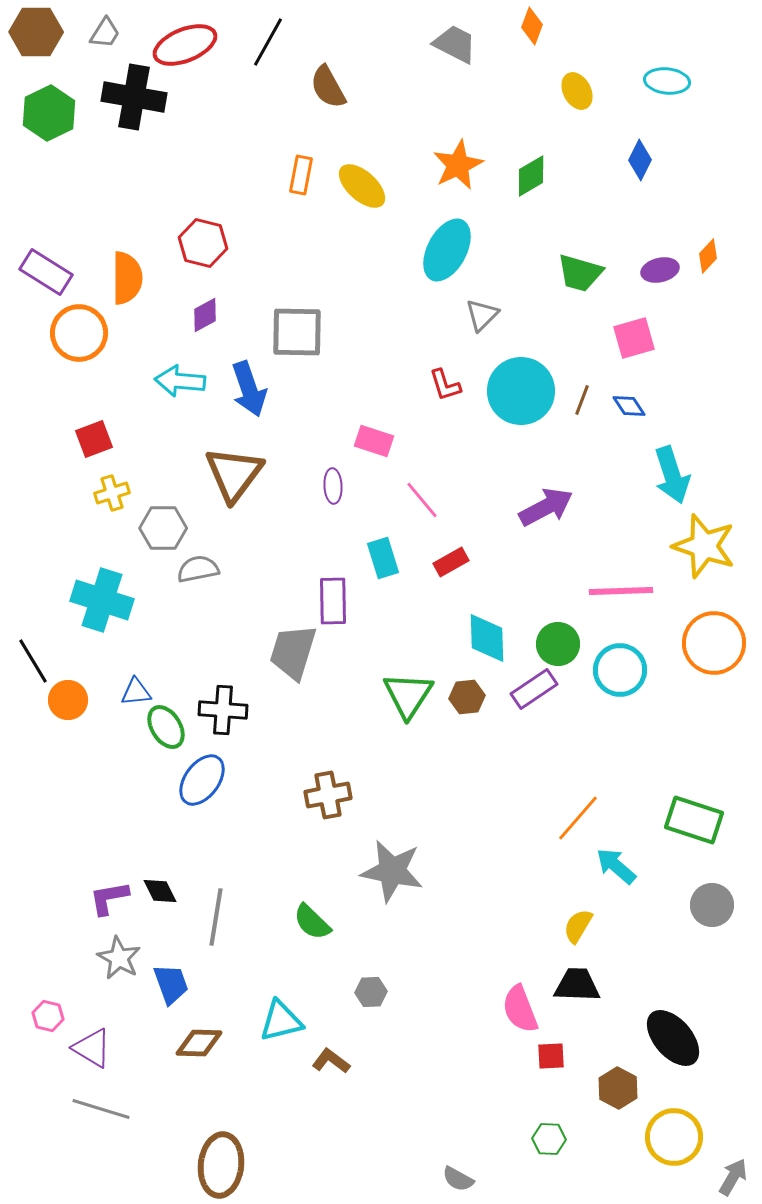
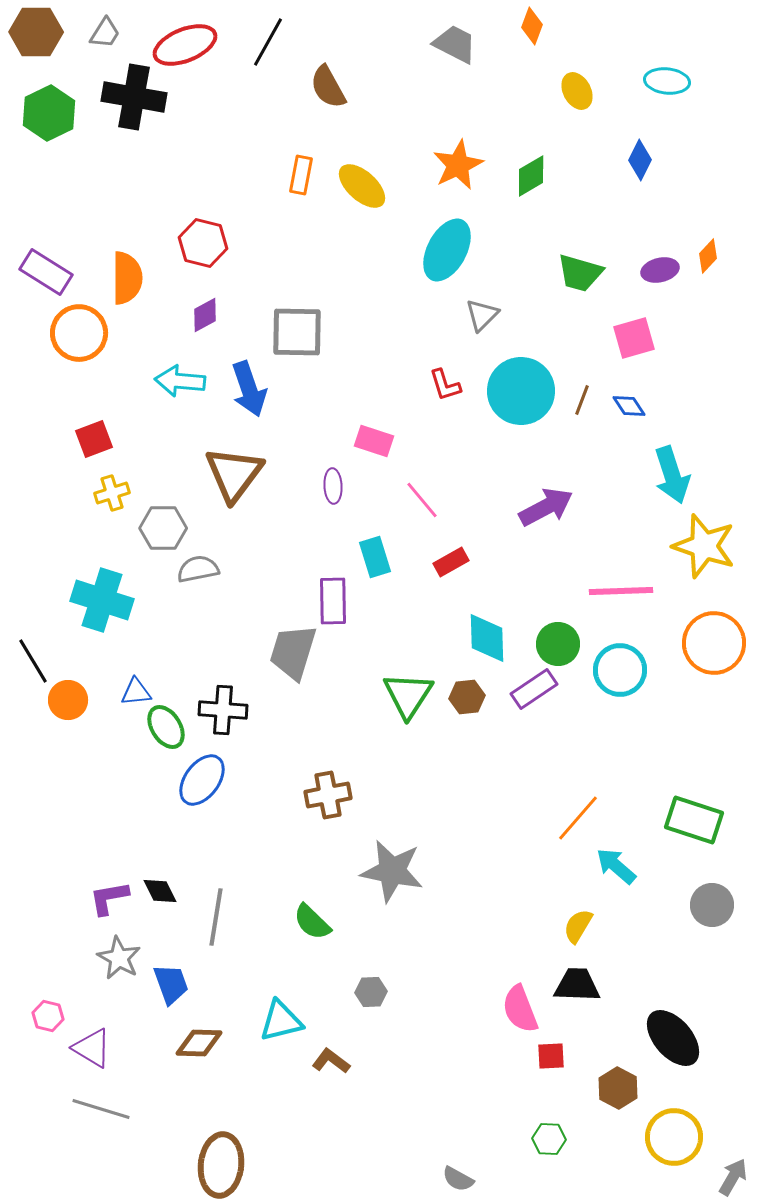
cyan rectangle at (383, 558): moved 8 px left, 1 px up
